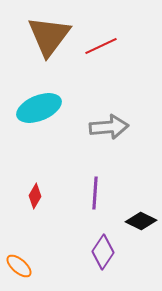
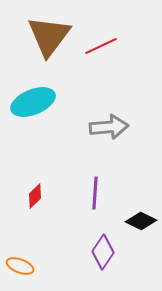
cyan ellipse: moved 6 px left, 6 px up
red diamond: rotated 15 degrees clockwise
orange ellipse: moved 1 px right; rotated 20 degrees counterclockwise
